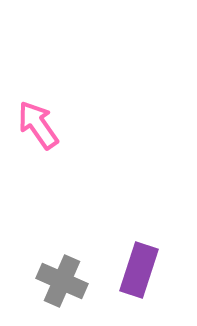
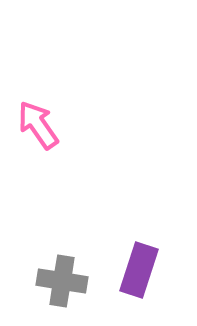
gray cross: rotated 15 degrees counterclockwise
